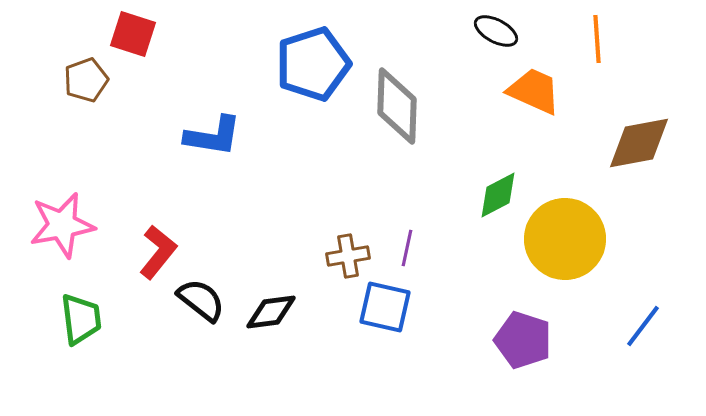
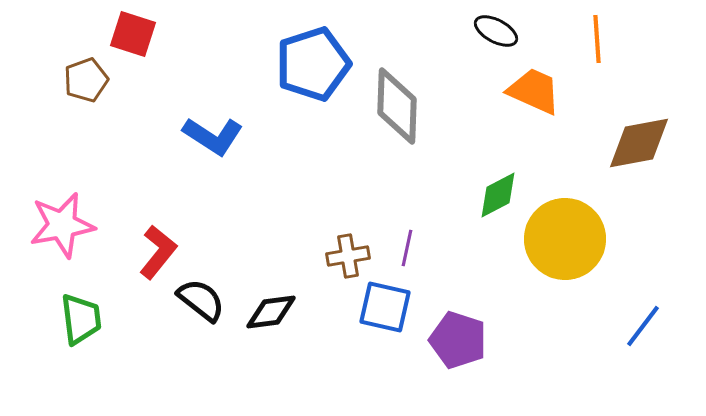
blue L-shape: rotated 24 degrees clockwise
purple pentagon: moved 65 px left
